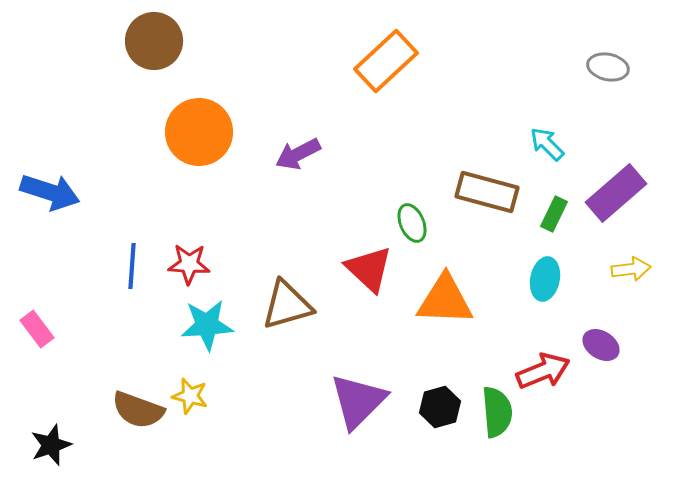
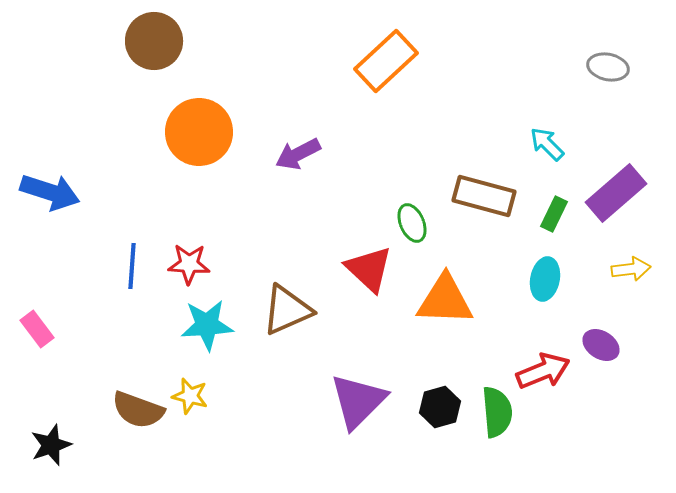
brown rectangle: moved 3 px left, 4 px down
brown triangle: moved 5 px down; rotated 8 degrees counterclockwise
